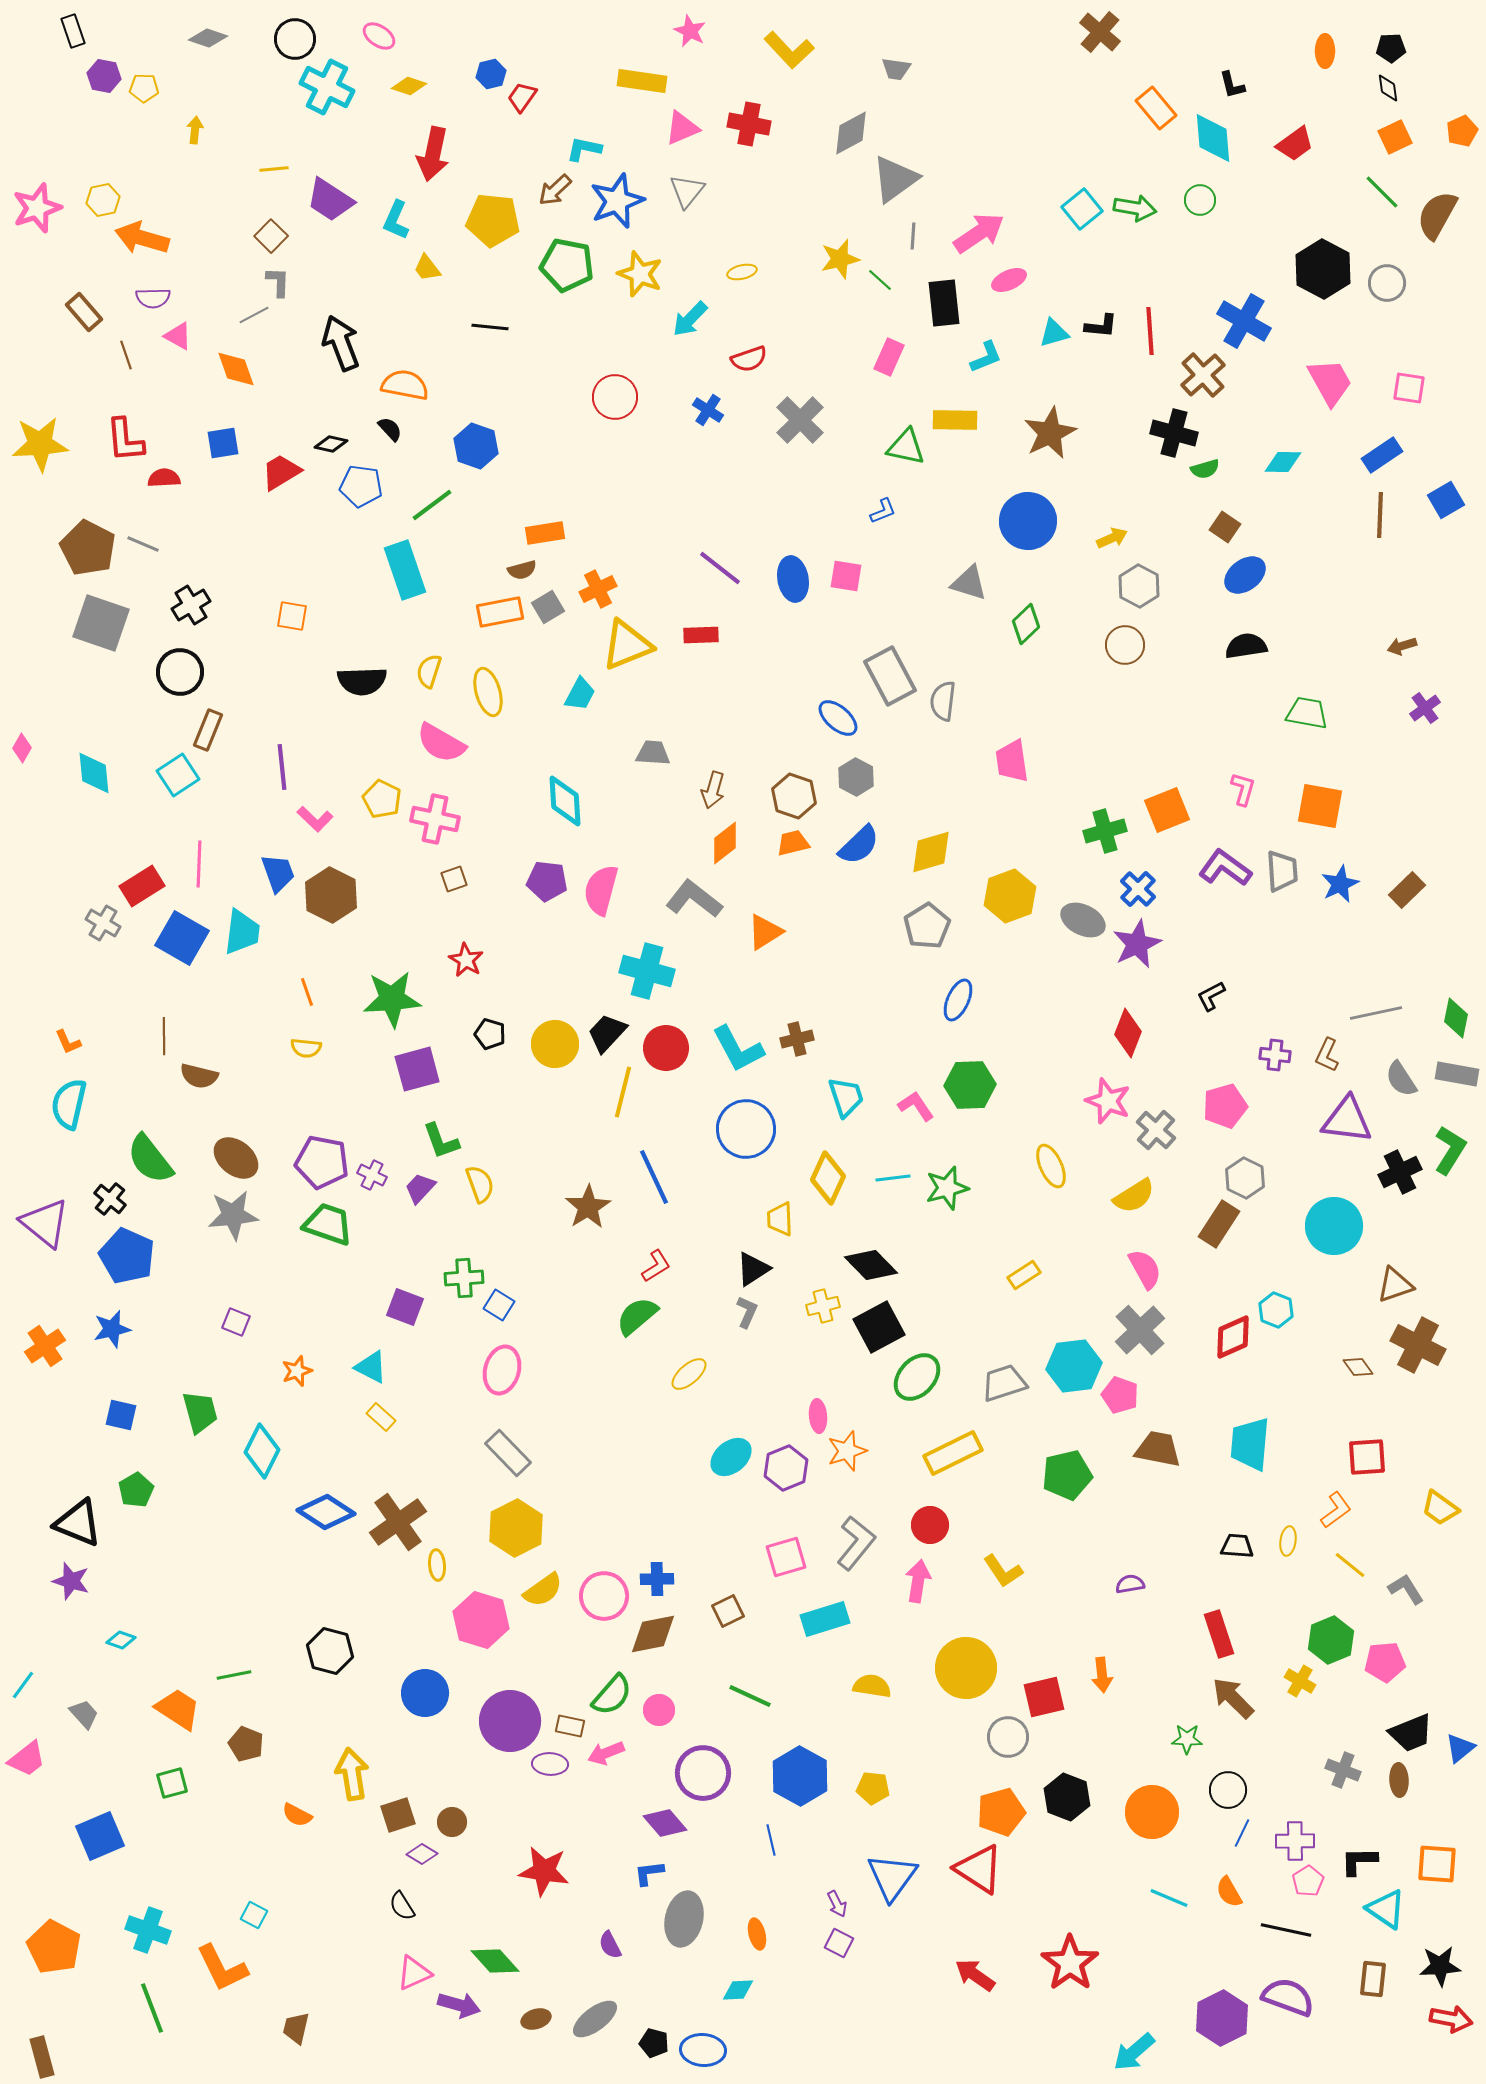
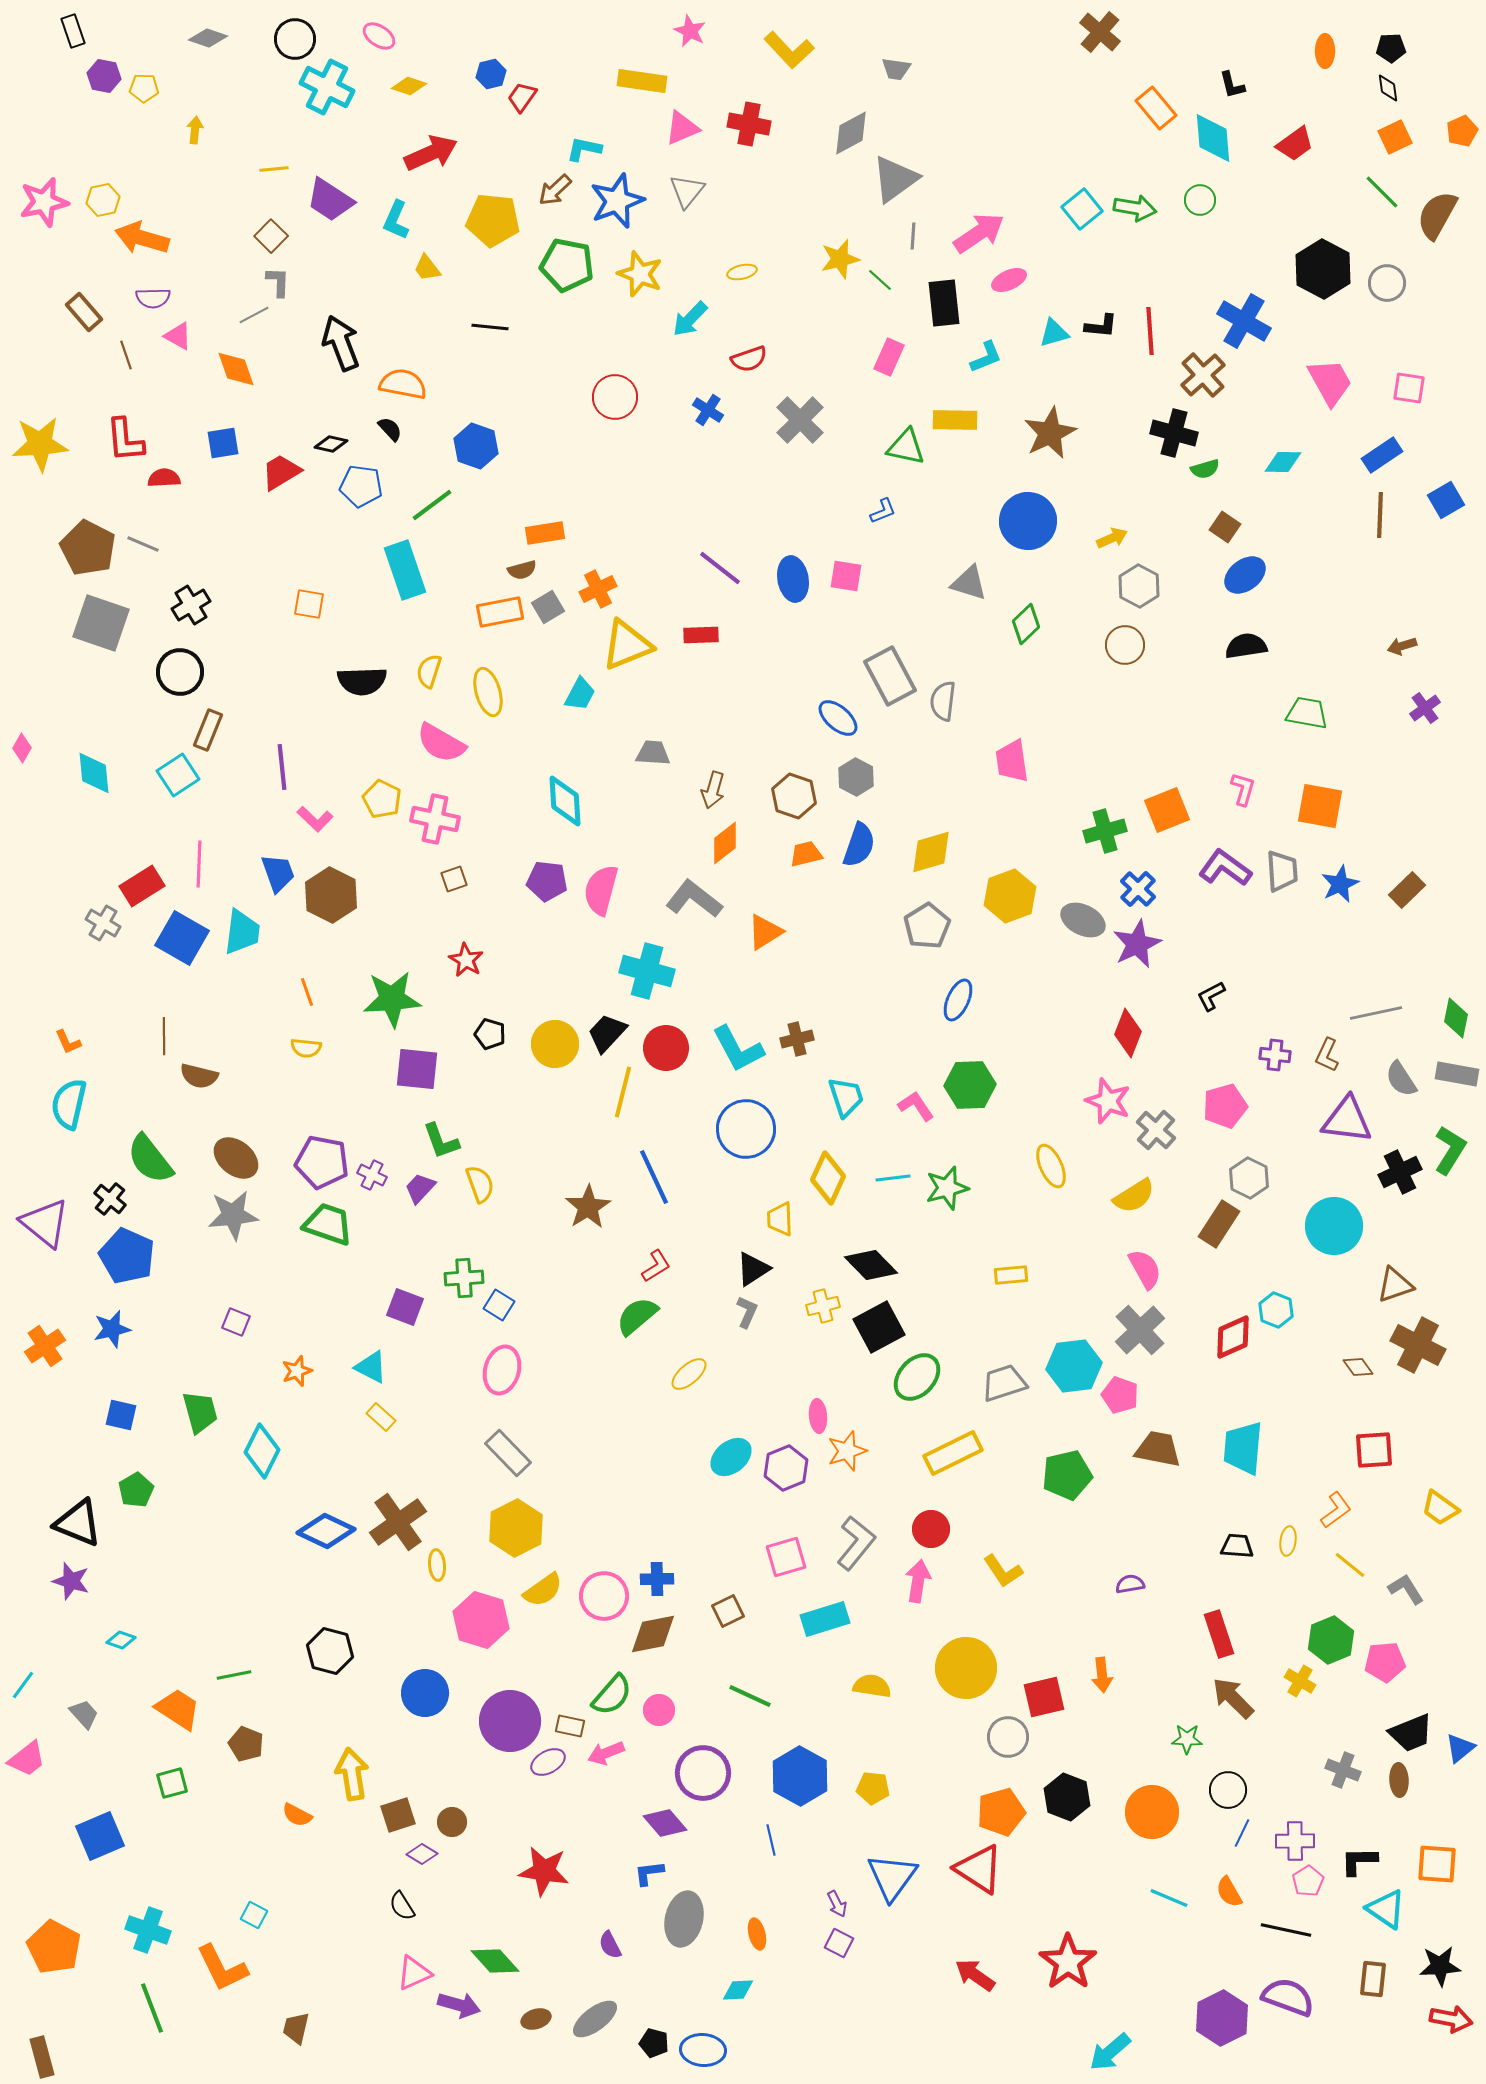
red arrow at (433, 154): moved 2 px left, 1 px up; rotated 126 degrees counterclockwise
pink star at (37, 208): moved 7 px right, 6 px up; rotated 6 degrees clockwise
orange semicircle at (405, 385): moved 2 px left, 1 px up
orange square at (292, 616): moved 17 px right, 12 px up
orange trapezoid at (793, 843): moved 13 px right, 11 px down
blue semicircle at (859, 845): rotated 27 degrees counterclockwise
purple square at (417, 1069): rotated 21 degrees clockwise
gray hexagon at (1245, 1178): moved 4 px right
yellow rectangle at (1024, 1275): moved 13 px left; rotated 28 degrees clockwise
cyan trapezoid at (1250, 1444): moved 7 px left, 4 px down
red square at (1367, 1457): moved 7 px right, 7 px up
blue diamond at (326, 1512): moved 19 px down; rotated 8 degrees counterclockwise
red circle at (930, 1525): moved 1 px right, 4 px down
purple ellipse at (550, 1764): moved 2 px left, 2 px up; rotated 32 degrees counterclockwise
red star at (1070, 1963): moved 2 px left, 1 px up
cyan arrow at (1134, 2052): moved 24 px left
